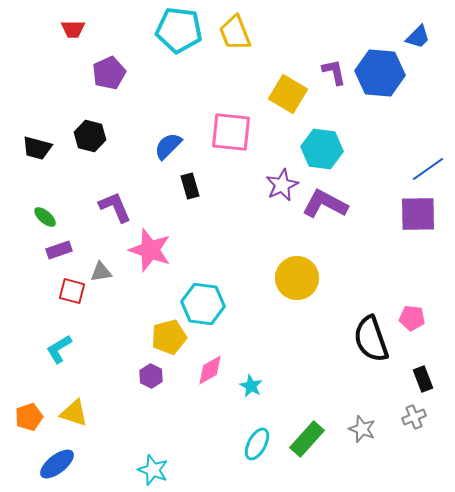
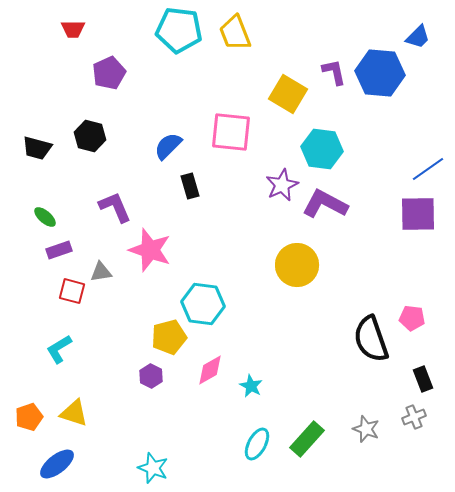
yellow circle at (297, 278): moved 13 px up
gray star at (362, 429): moved 4 px right
cyan star at (153, 470): moved 2 px up
